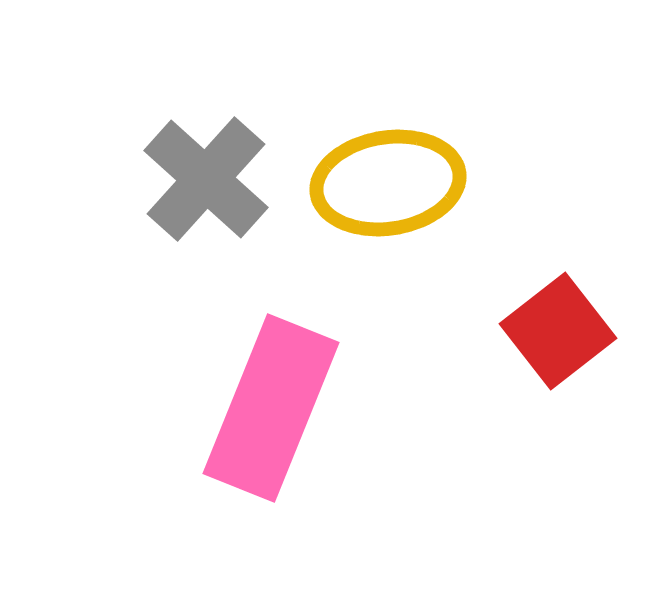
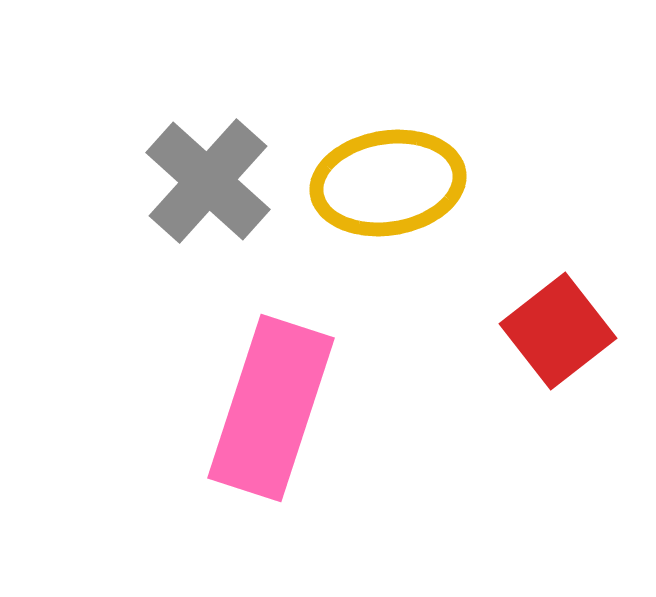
gray cross: moved 2 px right, 2 px down
pink rectangle: rotated 4 degrees counterclockwise
